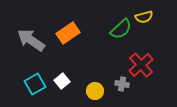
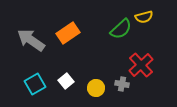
white square: moved 4 px right
yellow circle: moved 1 px right, 3 px up
